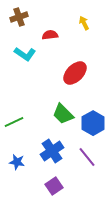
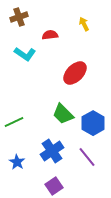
yellow arrow: moved 1 px down
blue star: rotated 21 degrees clockwise
